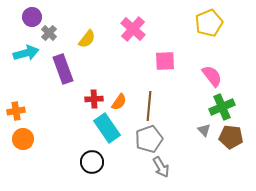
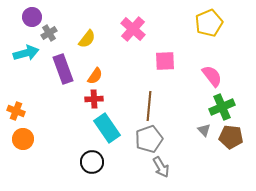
gray cross: rotated 14 degrees clockwise
orange semicircle: moved 24 px left, 26 px up
orange cross: rotated 30 degrees clockwise
